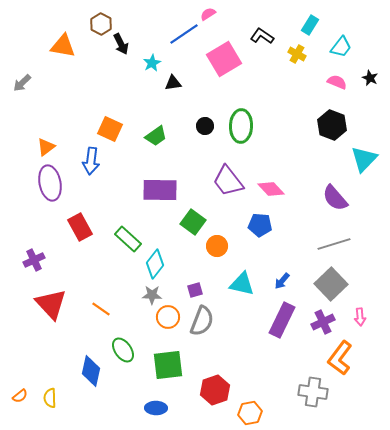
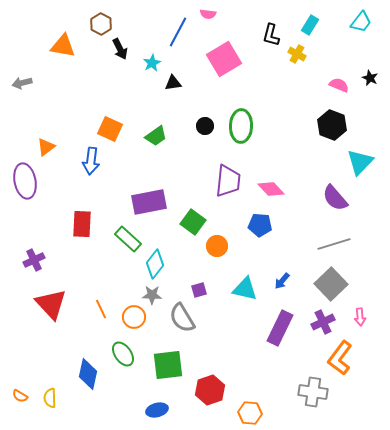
pink semicircle at (208, 14): rotated 140 degrees counterclockwise
blue line at (184, 34): moved 6 px left, 2 px up; rotated 28 degrees counterclockwise
black L-shape at (262, 36): moved 9 px right, 1 px up; rotated 110 degrees counterclockwise
black arrow at (121, 44): moved 1 px left, 5 px down
cyan trapezoid at (341, 47): moved 20 px right, 25 px up
pink semicircle at (337, 82): moved 2 px right, 3 px down
gray arrow at (22, 83): rotated 30 degrees clockwise
cyan triangle at (364, 159): moved 4 px left, 3 px down
purple trapezoid at (228, 181): rotated 136 degrees counterclockwise
purple ellipse at (50, 183): moved 25 px left, 2 px up
purple rectangle at (160, 190): moved 11 px left, 12 px down; rotated 12 degrees counterclockwise
red rectangle at (80, 227): moved 2 px right, 3 px up; rotated 32 degrees clockwise
cyan triangle at (242, 284): moved 3 px right, 5 px down
purple square at (195, 290): moved 4 px right
orange line at (101, 309): rotated 30 degrees clockwise
orange circle at (168, 317): moved 34 px left
purple rectangle at (282, 320): moved 2 px left, 8 px down
gray semicircle at (202, 321): moved 20 px left, 3 px up; rotated 128 degrees clockwise
green ellipse at (123, 350): moved 4 px down
blue diamond at (91, 371): moved 3 px left, 3 px down
red hexagon at (215, 390): moved 5 px left
orange semicircle at (20, 396): rotated 70 degrees clockwise
blue ellipse at (156, 408): moved 1 px right, 2 px down; rotated 15 degrees counterclockwise
orange hexagon at (250, 413): rotated 15 degrees clockwise
